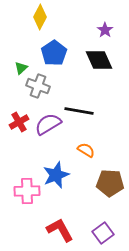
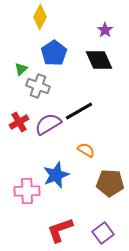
green triangle: moved 1 px down
black line: rotated 40 degrees counterclockwise
red L-shape: rotated 80 degrees counterclockwise
